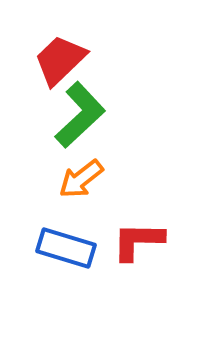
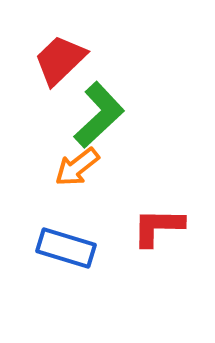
green L-shape: moved 19 px right
orange arrow: moved 4 px left, 12 px up
red L-shape: moved 20 px right, 14 px up
